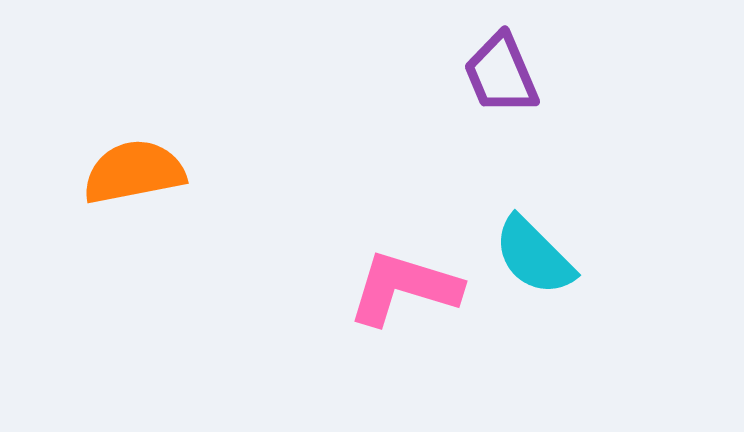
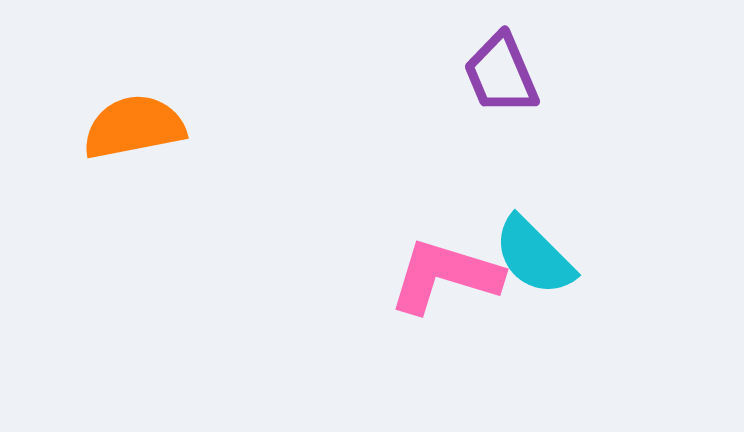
orange semicircle: moved 45 px up
pink L-shape: moved 41 px right, 12 px up
